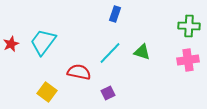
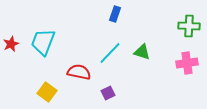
cyan trapezoid: rotated 16 degrees counterclockwise
pink cross: moved 1 px left, 3 px down
